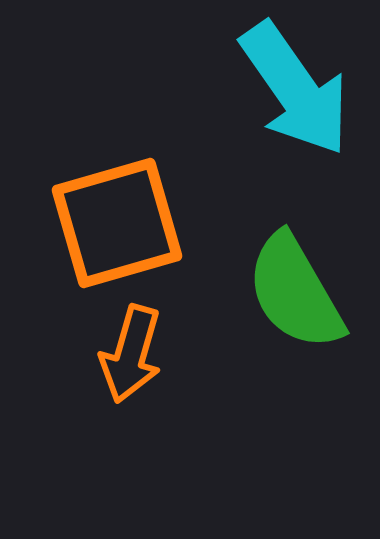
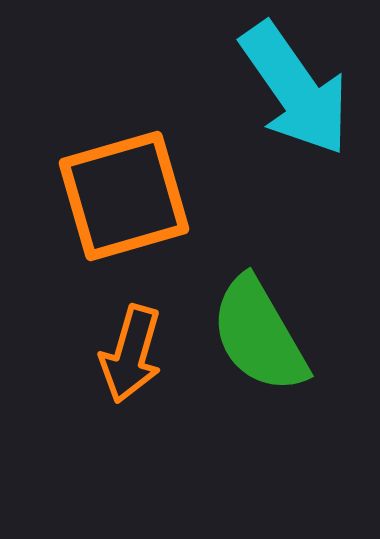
orange square: moved 7 px right, 27 px up
green semicircle: moved 36 px left, 43 px down
